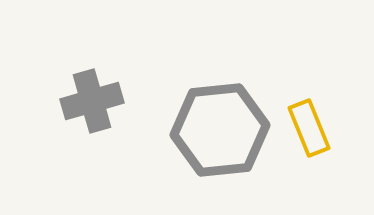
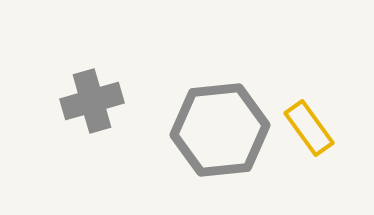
yellow rectangle: rotated 14 degrees counterclockwise
